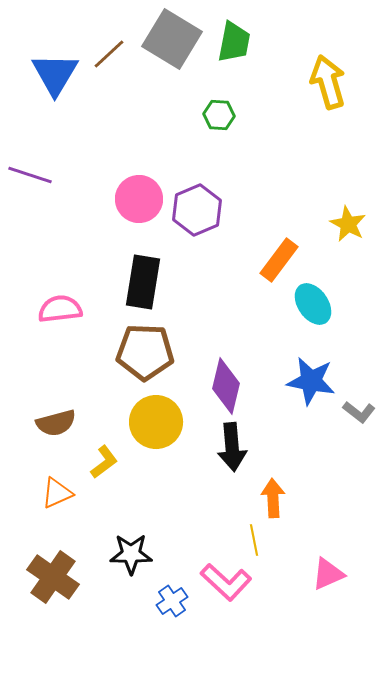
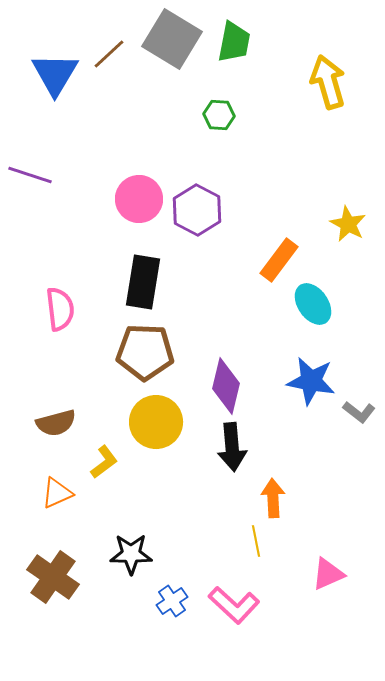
purple hexagon: rotated 9 degrees counterclockwise
pink semicircle: rotated 90 degrees clockwise
yellow line: moved 2 px right, 1 px down
pink L-shape: moved 8 px right, 23 px down
